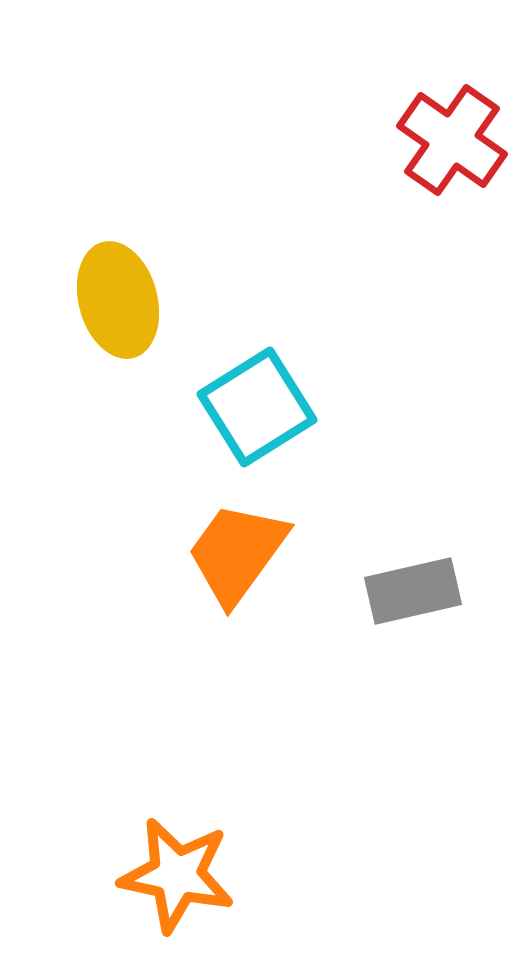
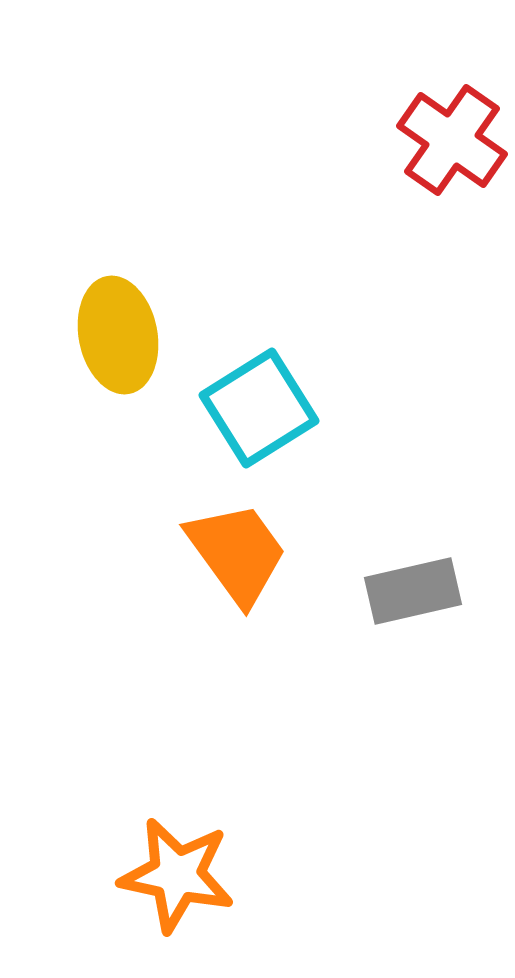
yellow ellipse: moved 35 px down; rotated 4 degrees clockwise
cyan square: moved 2 px right, 1 px down
orange trapezoid: rotated 108 degrees clockwise
